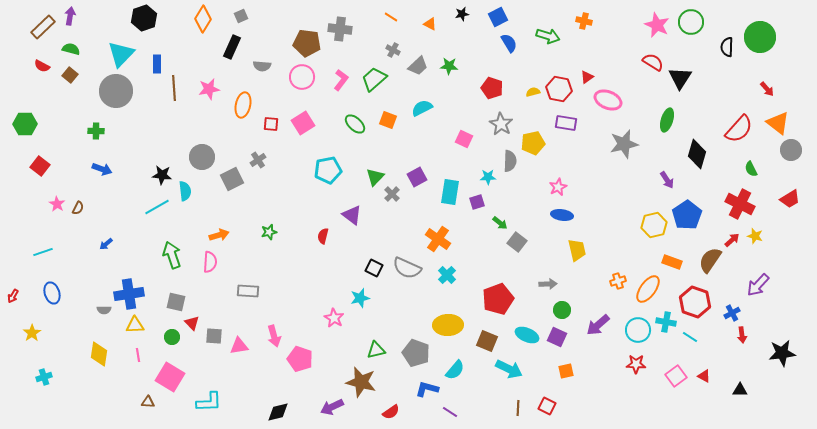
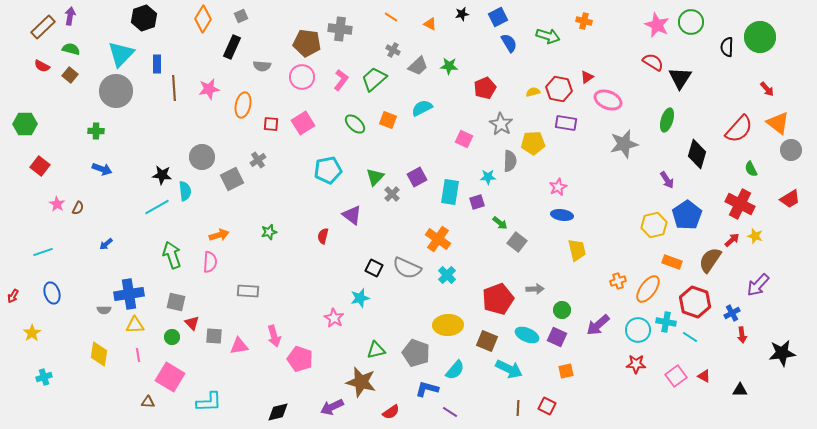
red pentagon at (492, 88): moved 7 px left; rotated 30 degrees clockwise
yellow pentagon at (533, 143): rotated 10 degrees clockwise
gray arrow at (548, 284): moved 13 px left, 5 px down
